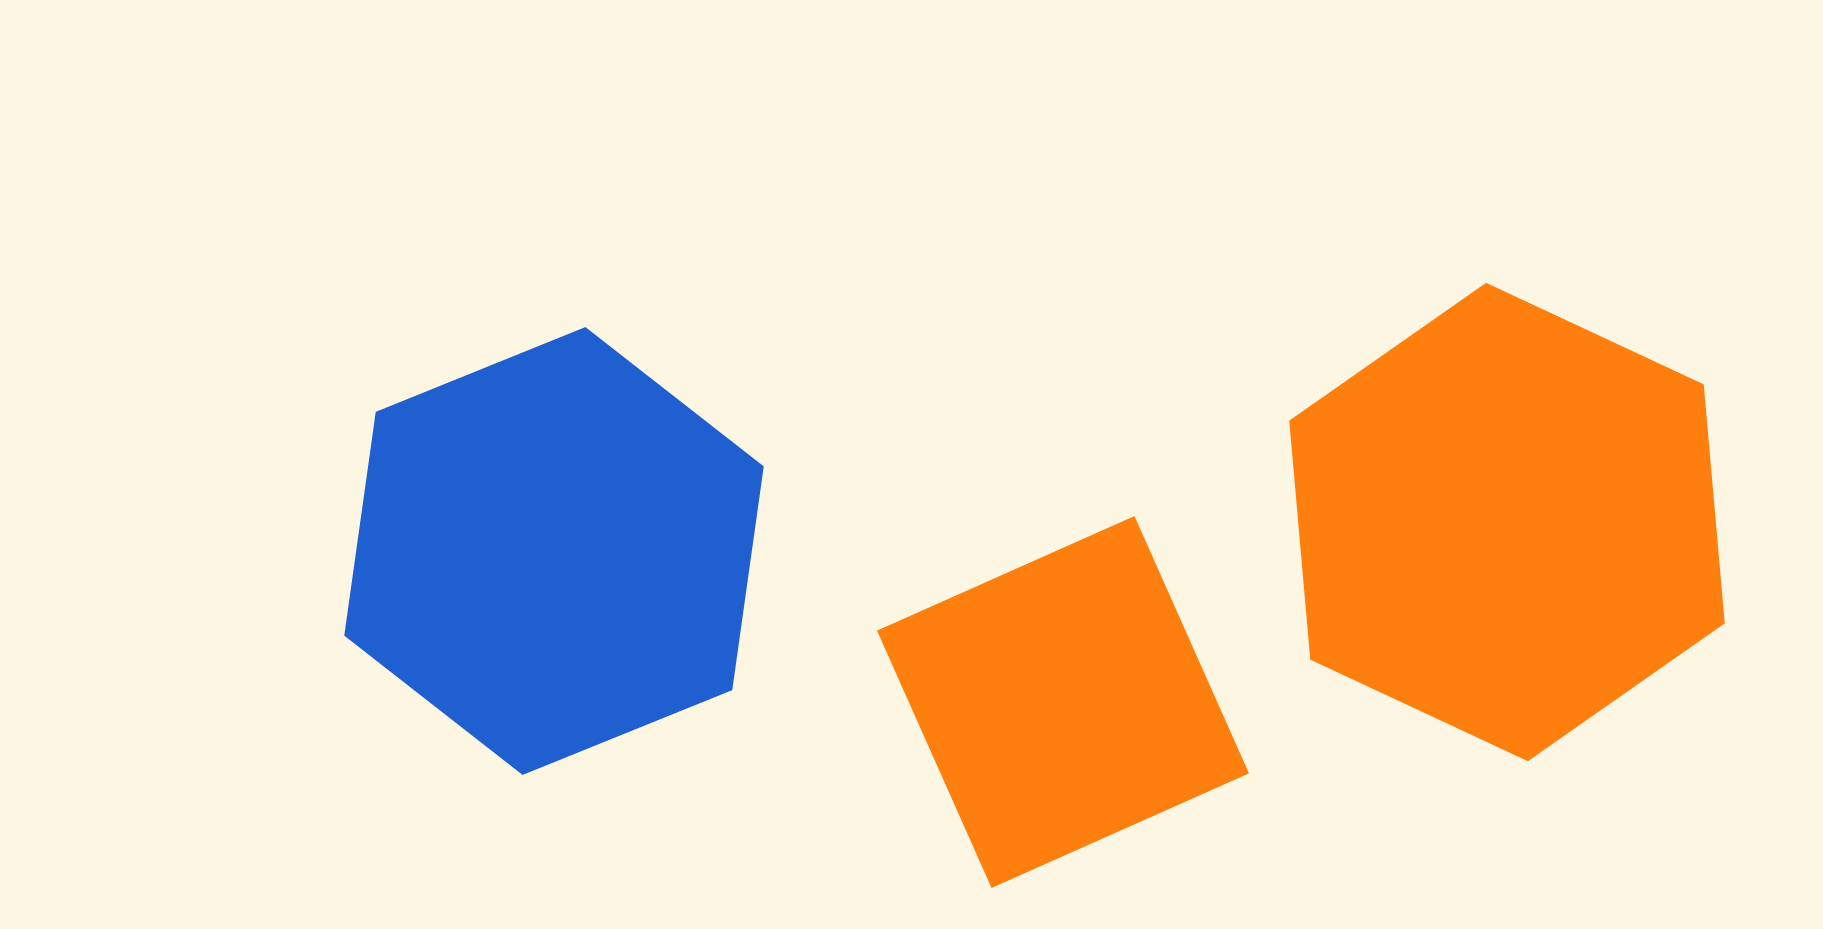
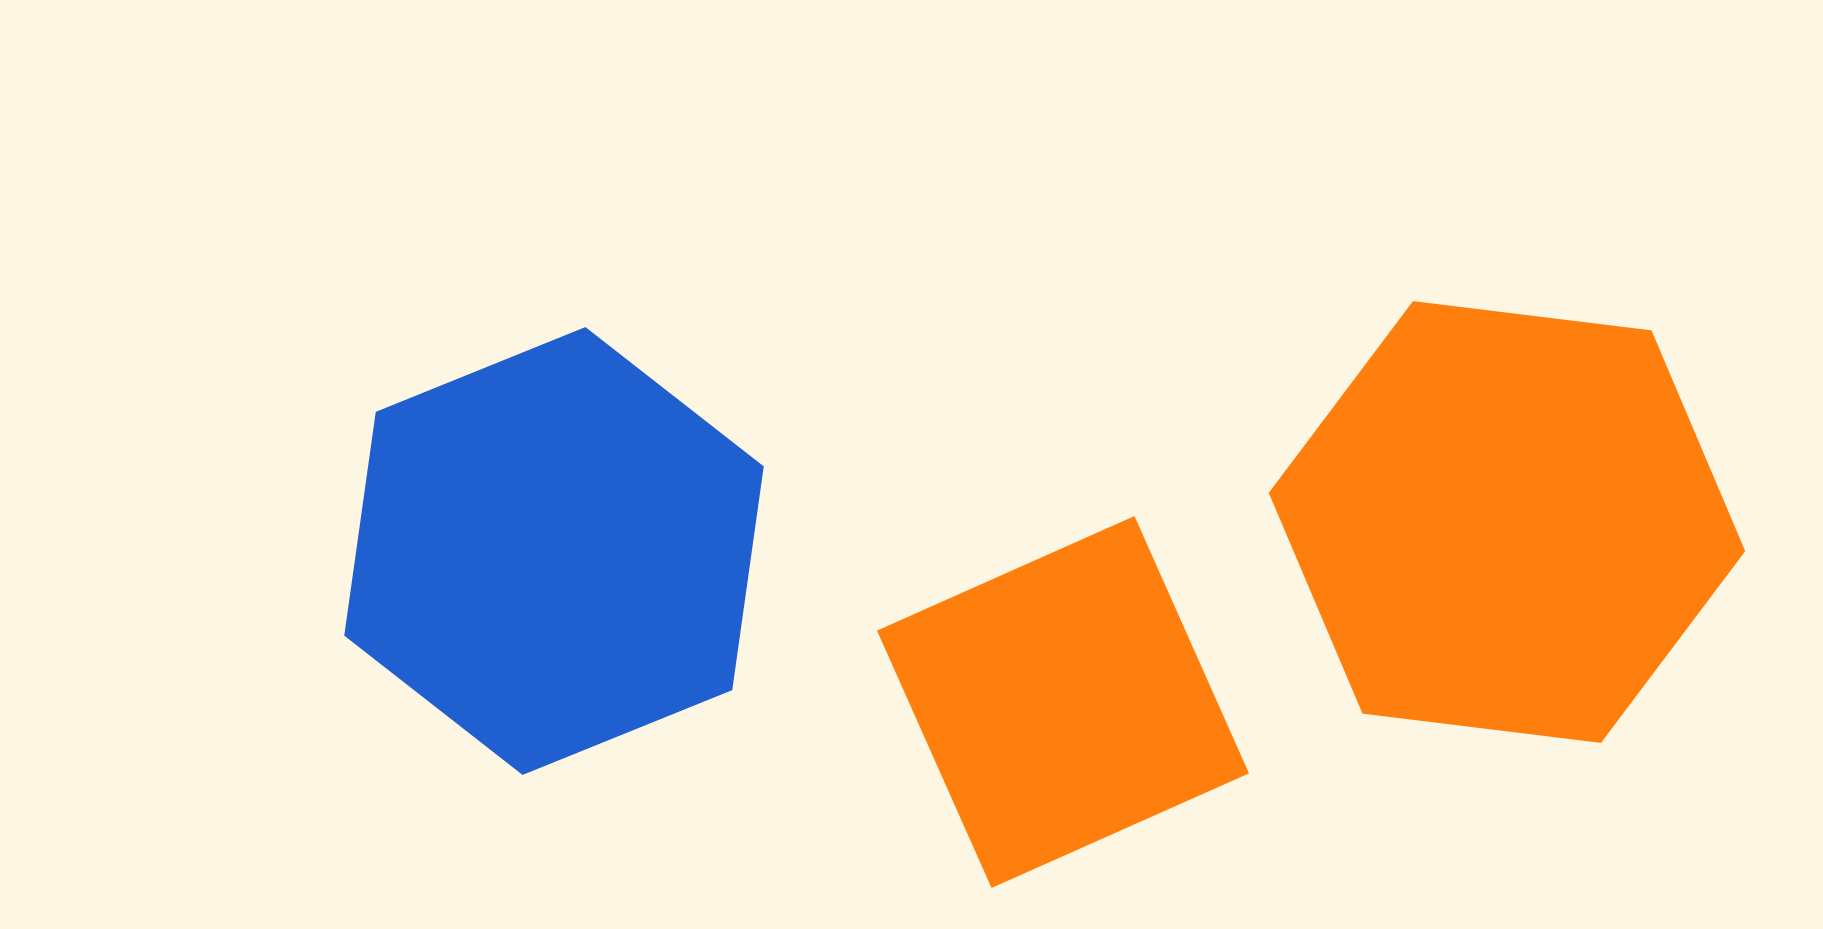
orange hexagon: rotated 18 degrees counterclockwise
